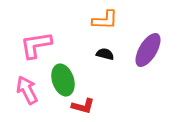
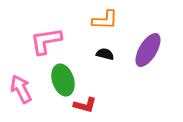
pink L-shape: moved 10 px right, 4 px up
pink arrow: moved 6 px left, 1 px up
red L-shape: moved 2 px right, 1 px up
